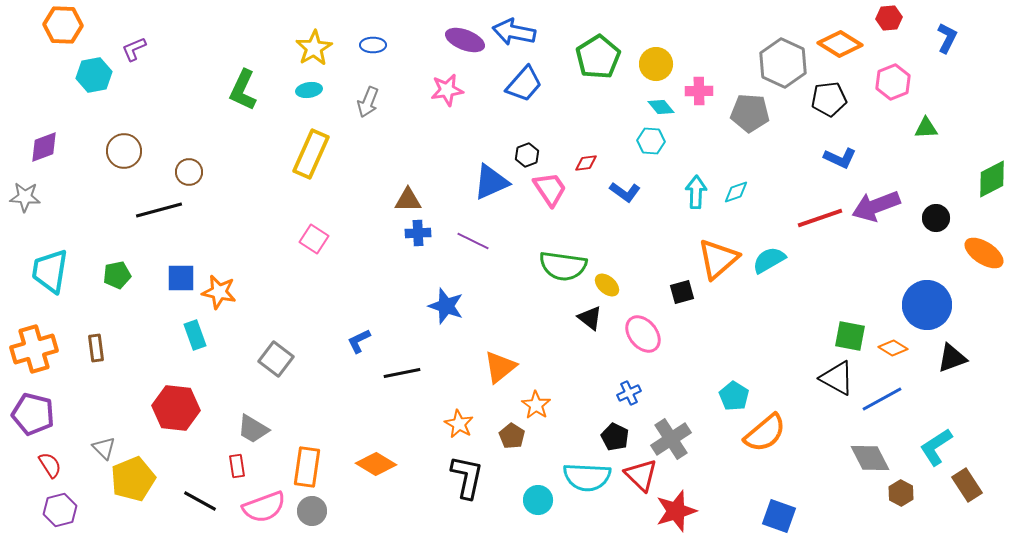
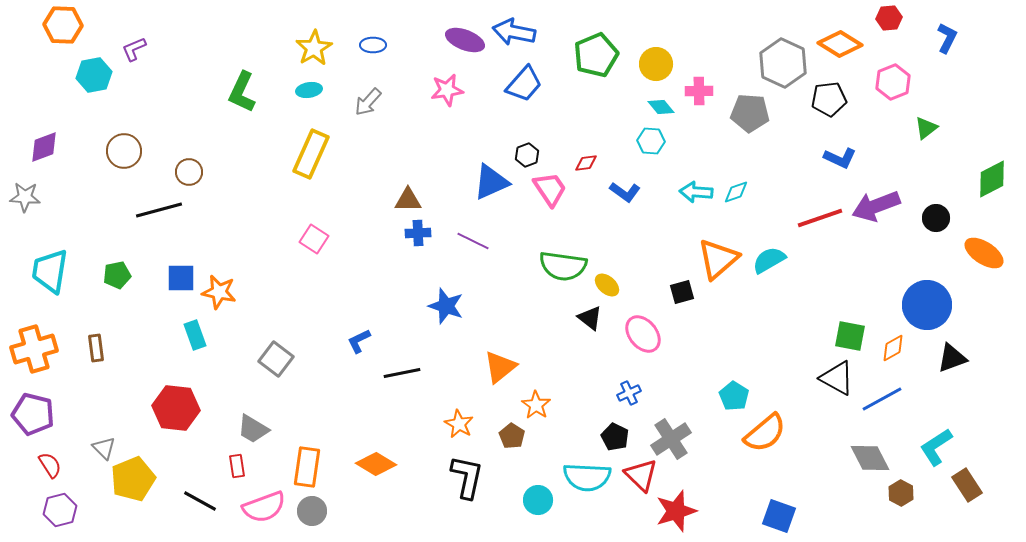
green pentagon at (598, 57): moved 2 px left, 2 px up; rotated 9 degrees clockwise
green L-shape at (243, 90): moved 1 px left, 2 px down
gray arrow at (368, 102): rotated 20 degrees clockwise
green triangle at (926, 128): rotated 35 degrees counterclockwise
cyan arrow at (696, 192): rotated 88 degrees counterclockwise
orange diamond at (893, 348): rotated 60 degrees counterclockwise
